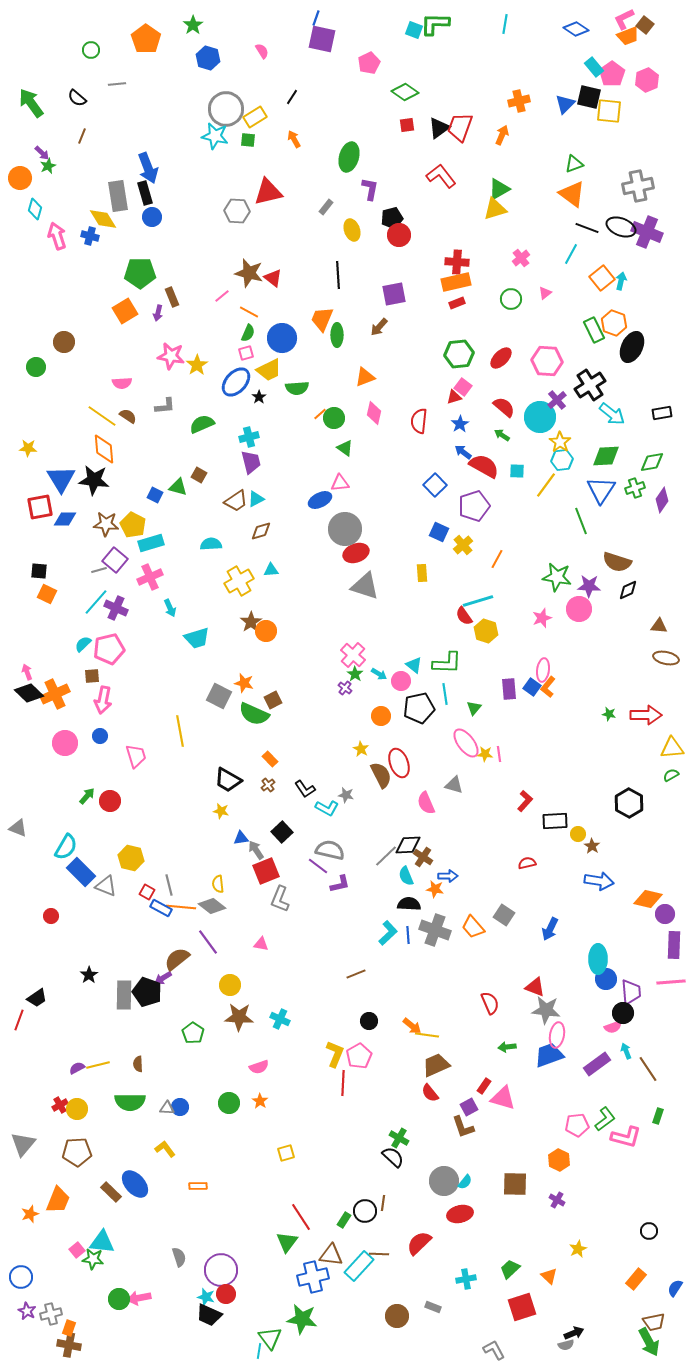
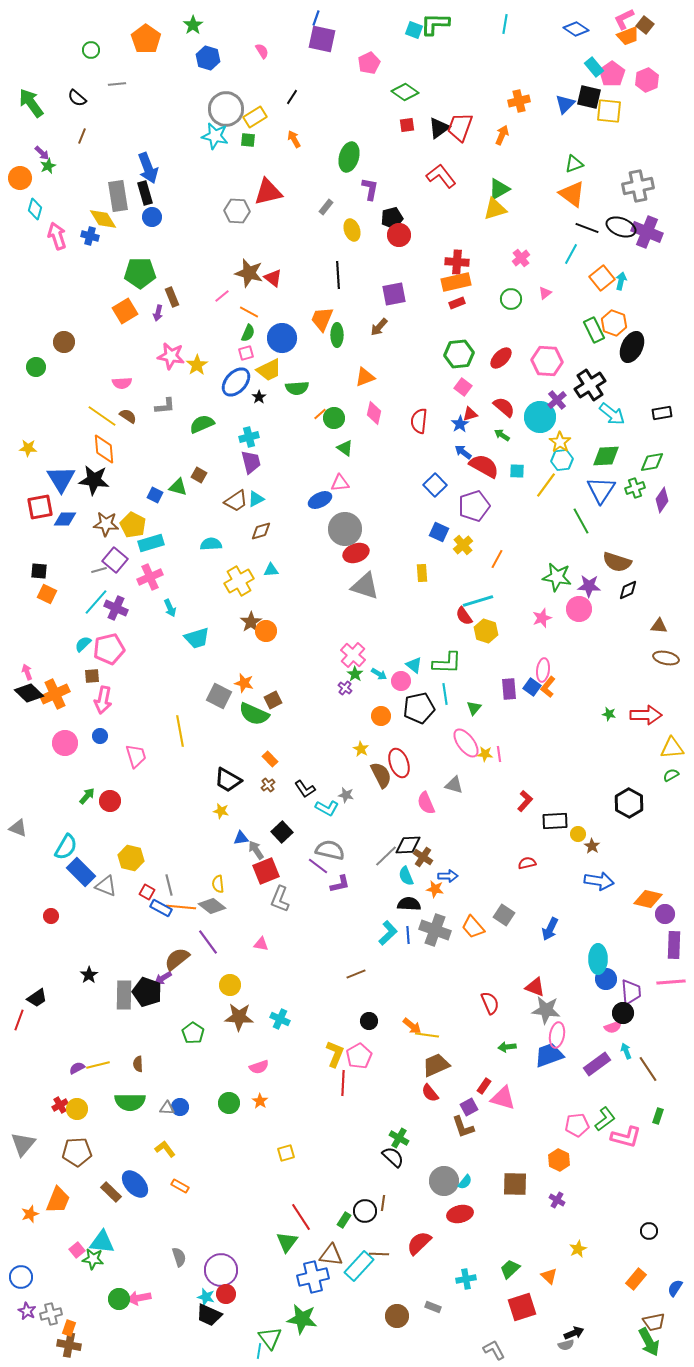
red triangle at (454, 397): moved 16 px right, 17 px down
green line at (581, 521): rotated 8 degrees counterclockwise
orange rectangle at (198, 1186): moved 18 px left; rotated 30 degrees clockwise
